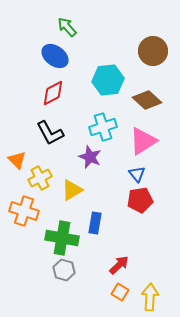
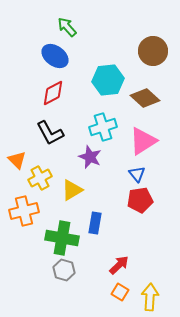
brown diamond: moved 2 px left, 2 px up
orange cross: rotated 32 degrees counterclockwise
